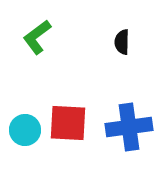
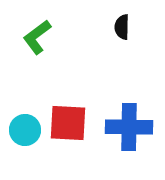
black semicircle: moved 15 px up
blue cross: rotated 9 degrees clockwise
